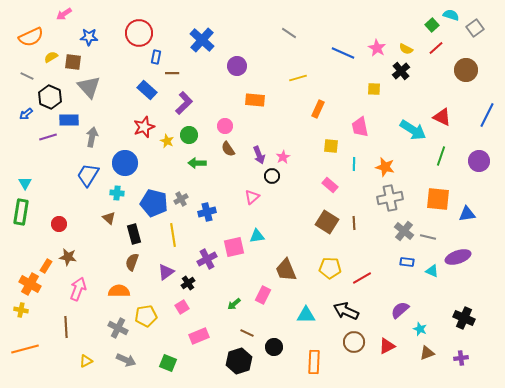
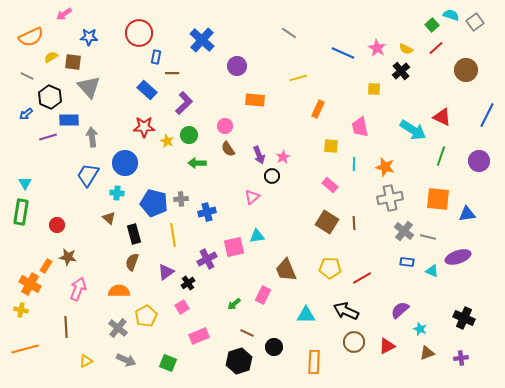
gray square at (475, 28): moved 6 px up
red star at (144, 127): rotated 20 degrees clockwise
gray arrow at (92, 137): rotated 18 degrees counterclockwise
gray cross at (181, 199): rotated 24 degrees clockwise
red circle at (59, 224): moved 2 px left, 1 px down
yellow pentagon at (146, 316): rotated 20 degrees counterclockwise
gray cross at (118, 328): rotated 12 degrees clockwise
